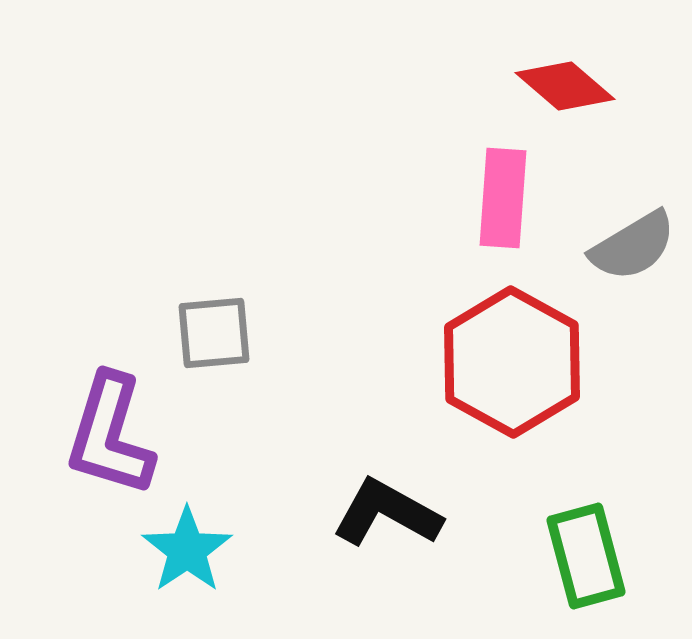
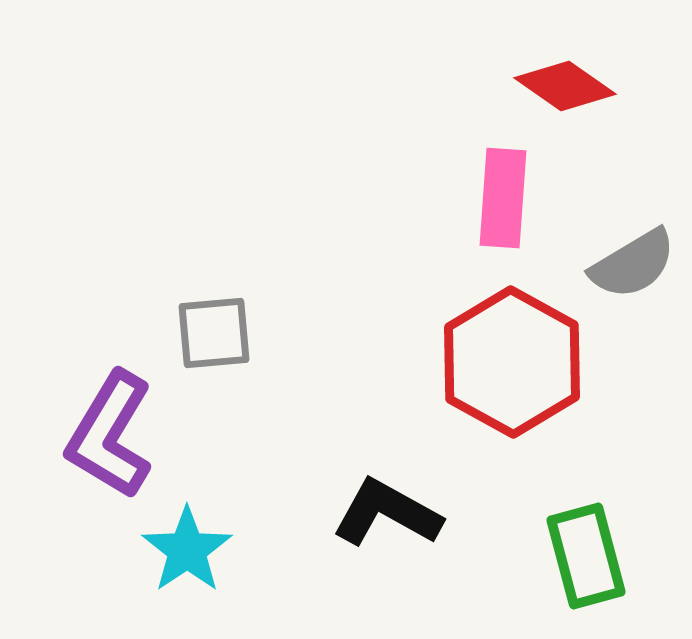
red diamond: rotated 6 degrees counterclockwise
gray semicircle: moved 18 px down
purple L-shape: rotated 14 degrees clockwise
